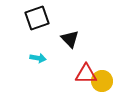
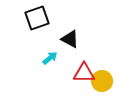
black triangle: rotated 18 degrees counterclockwise
cyan arrow: moved 12 px right; rotated 49 degrees counterclockwise
red triangle: moved 2 px left, 1 px up
